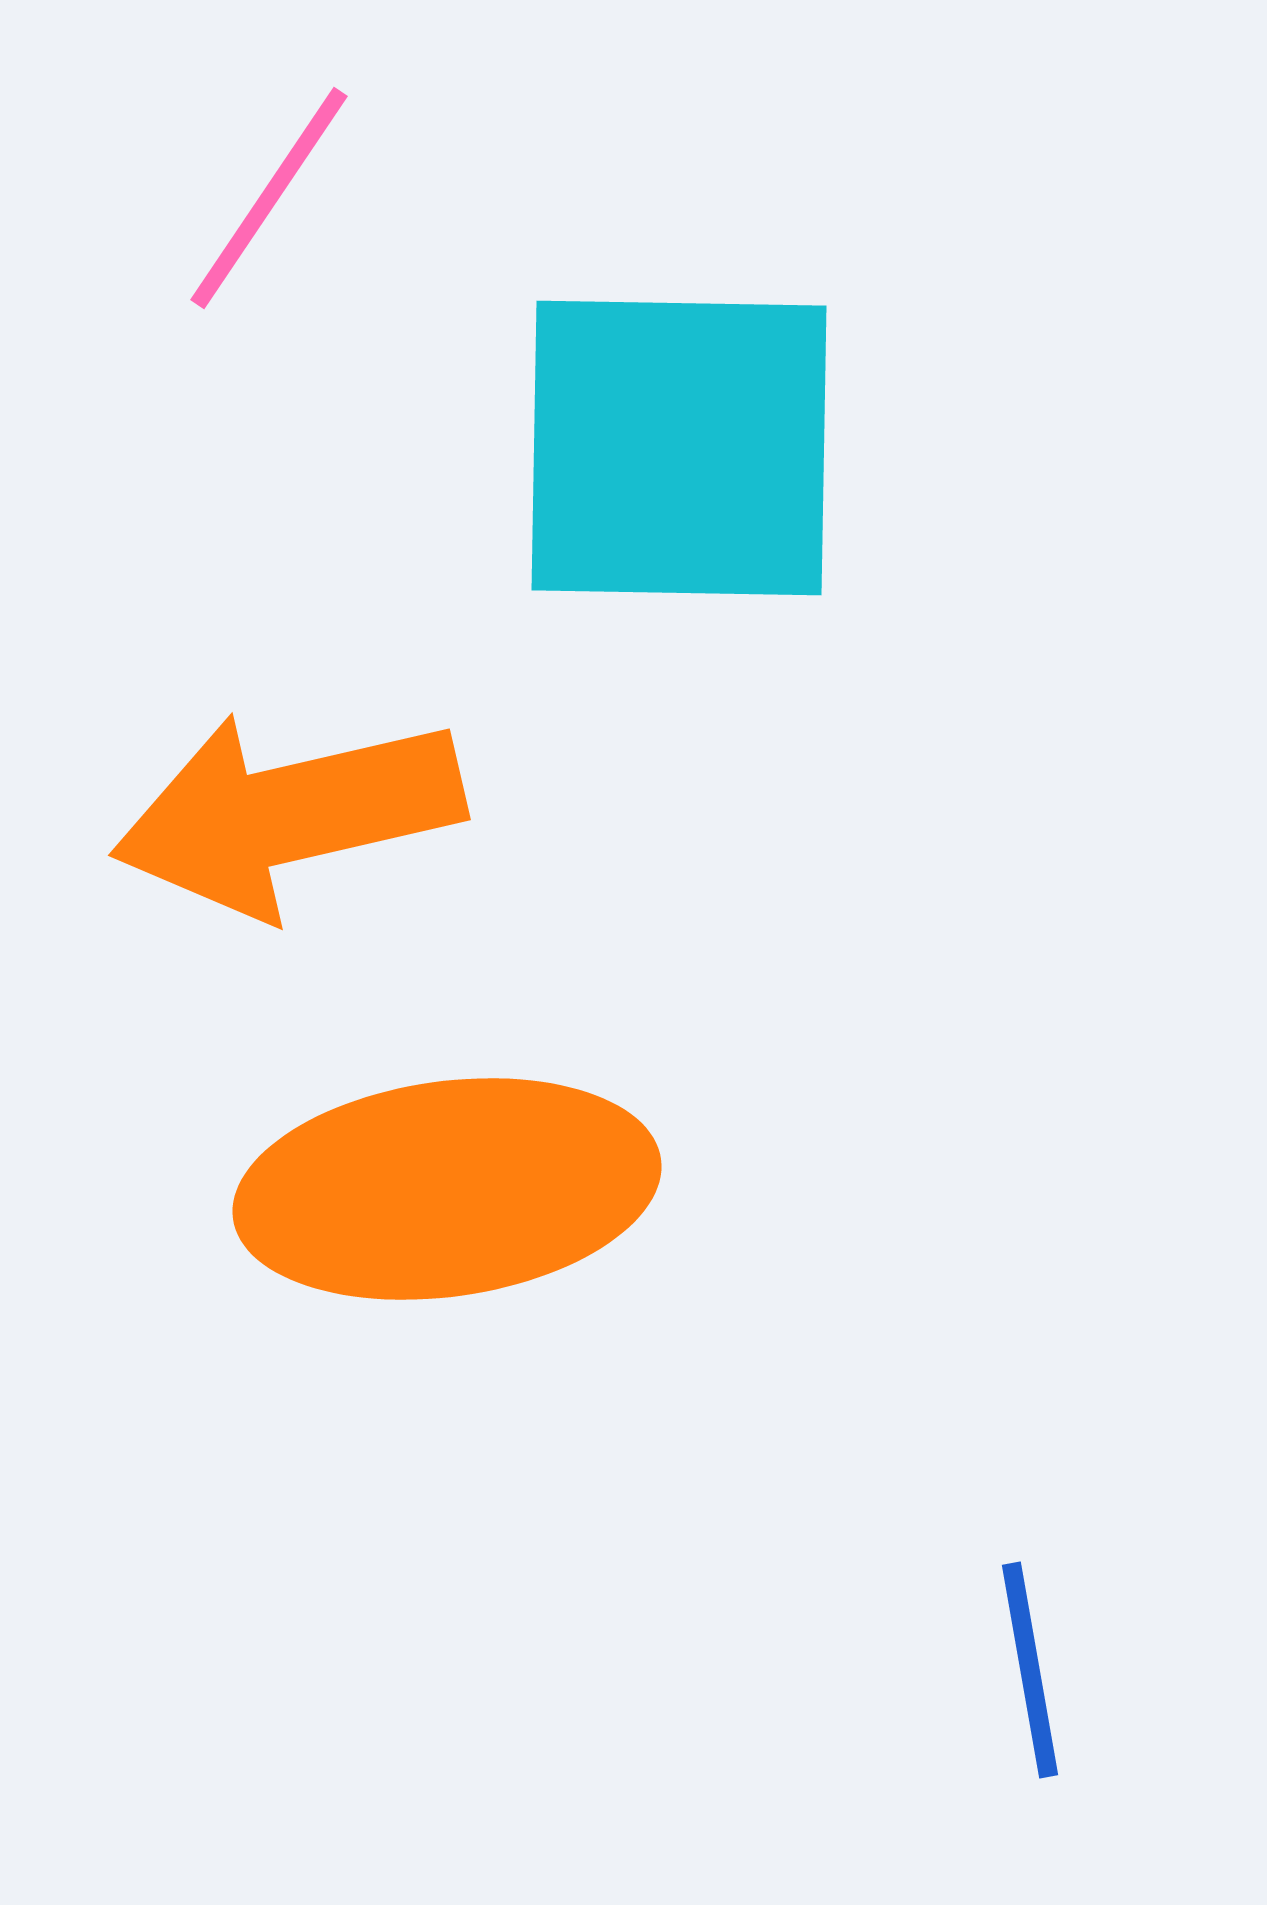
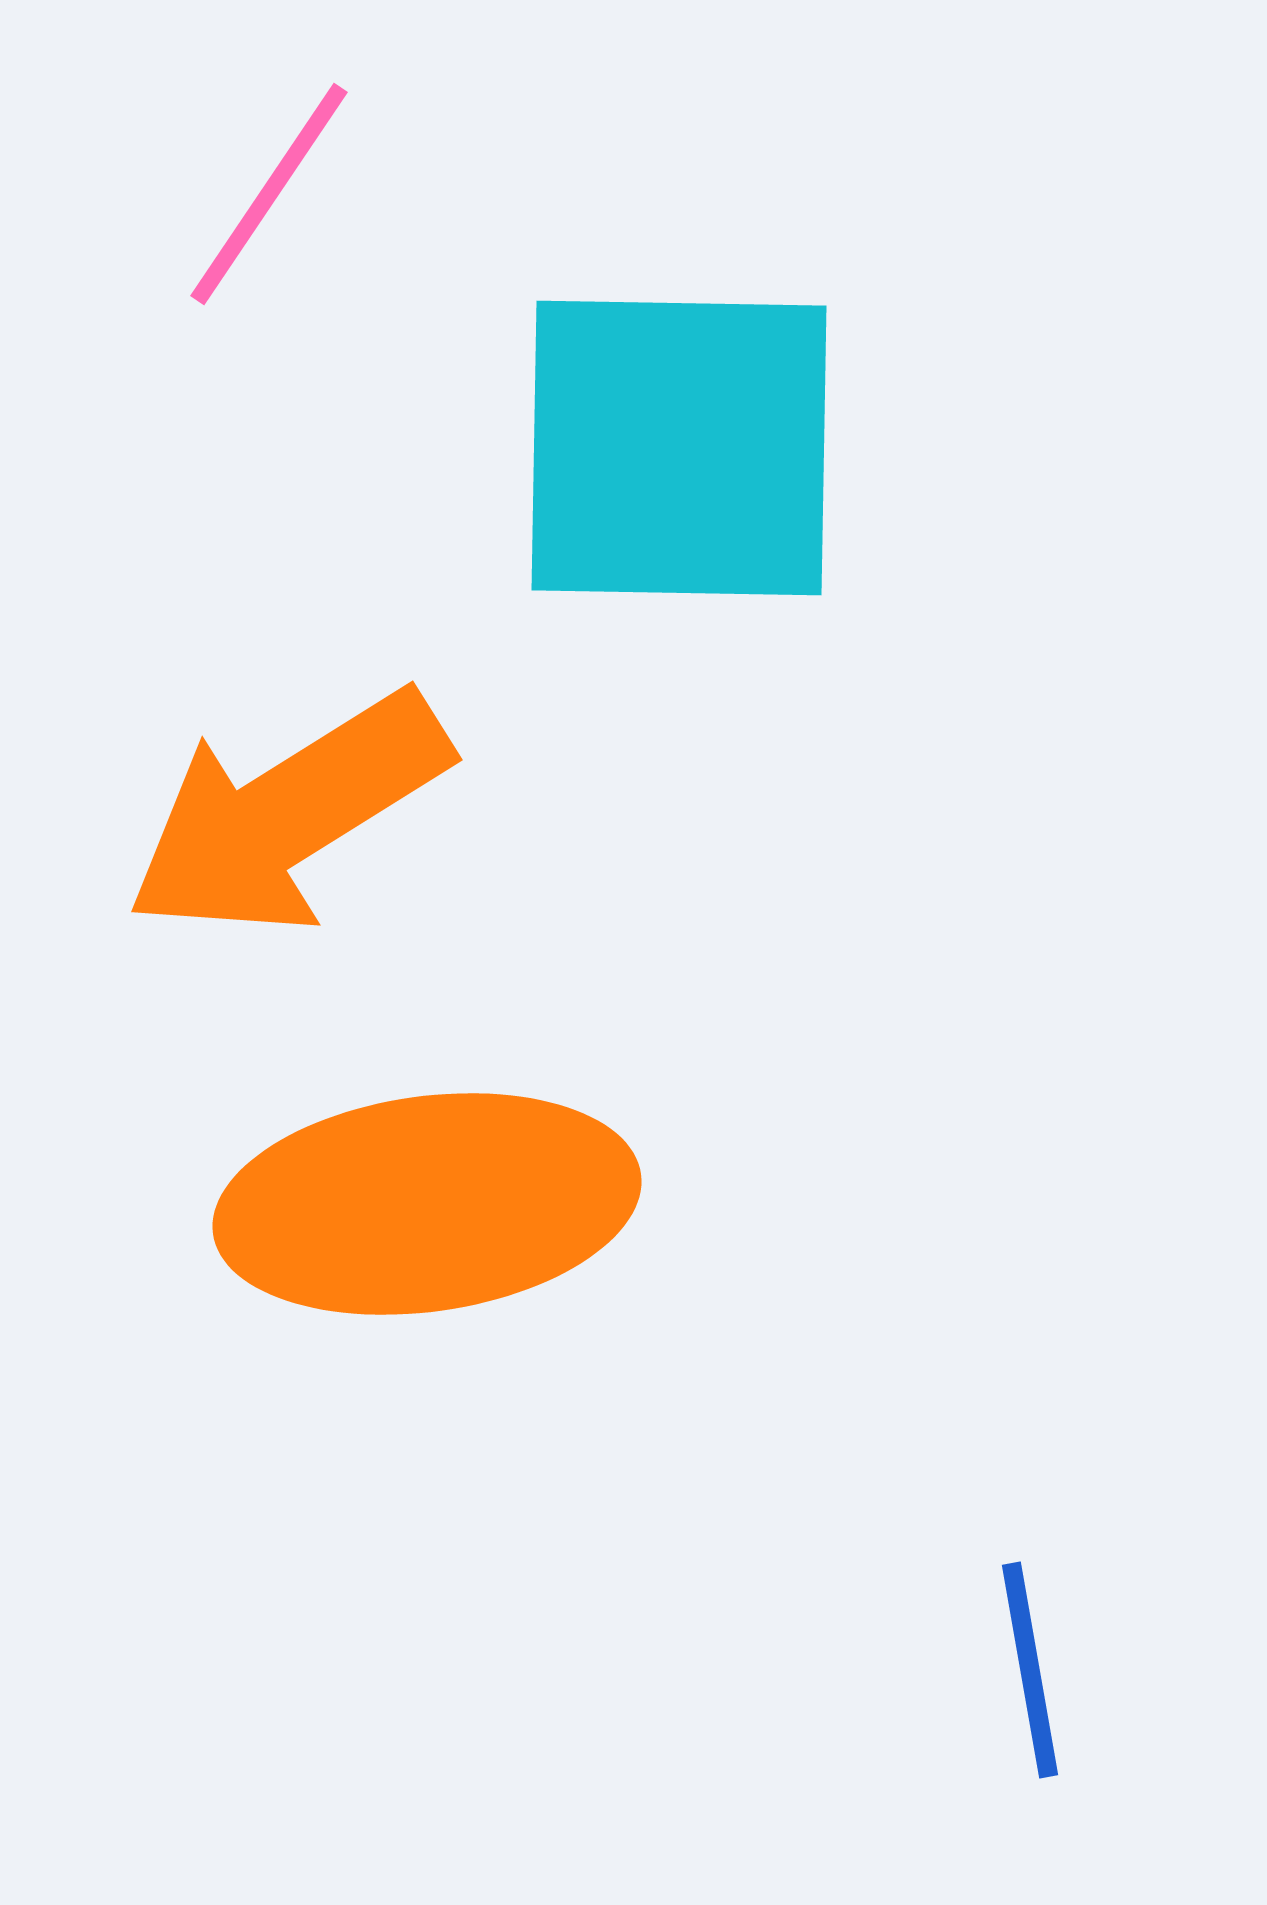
pink line: moved 4 px up
orange arrow: rotated 19 degrees counterclockwise
orange ellipse: moved 20 px left, 15 px down
